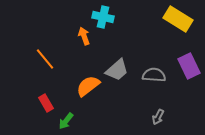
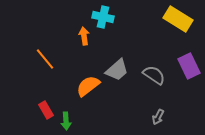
orange arrow: rotated 12 degrees clockwise
gray semicircle: rotated 30 degrees clockwise
red rectangle: moved 7 px down
green arrow: rotated 42 degrees counterclockwise
